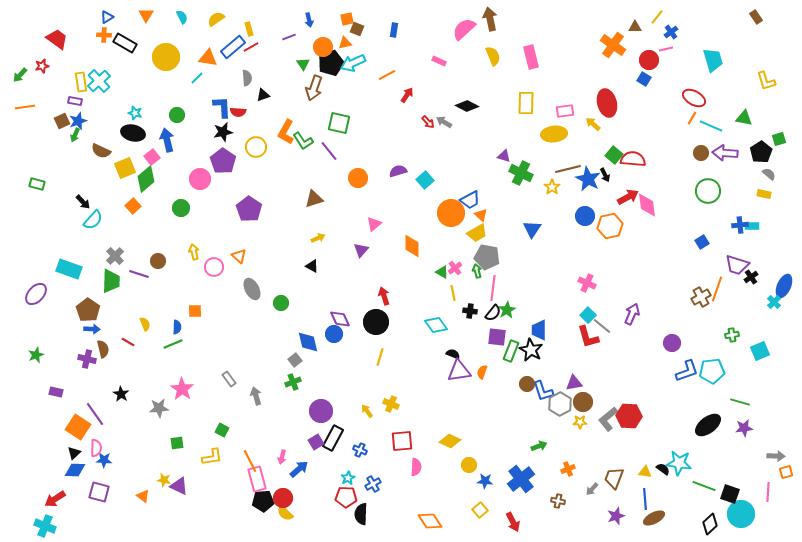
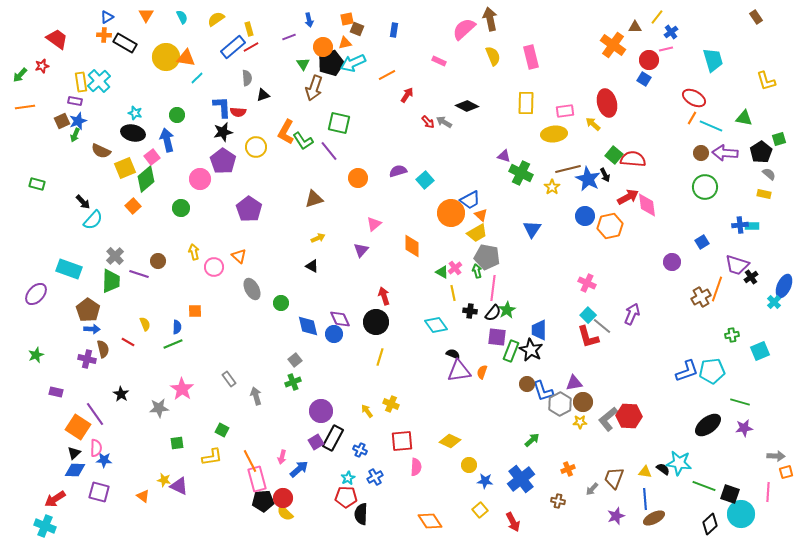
orange triangle at (208, 58): moved 22 px left
green circle at (708, 191): moved 3 px left, 4 px up
blue diamond at (308, 342): moved 16 px up
purple circle at (672, 343): moved 81 px up
green arrow at (539, 446): moved 7 px left, 6 px up; rotated 21 degrees counterclockwise
blue cross at (373, 484): moved 2 px right, 7 px up
